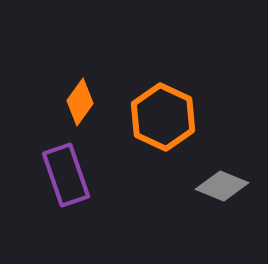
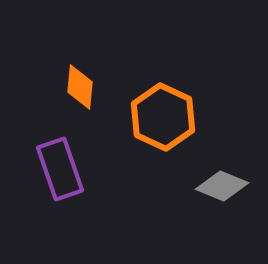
orange diamond: moved 15 px up; rotated 30 degrees counterclockwise
purple rectangle: moved 6 px left, 6 px up
